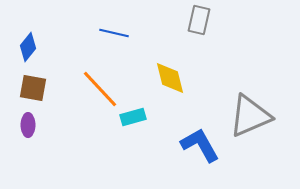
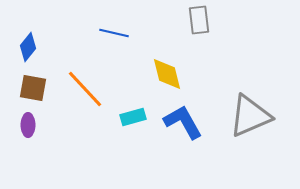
gray rectangle: rotated 20 degrees counterclockwise
yellow diamond: moved 3 px left, 4 px up
orange line: moved 15 px left
blue L-shape: moved 17 px left, 23 px up
